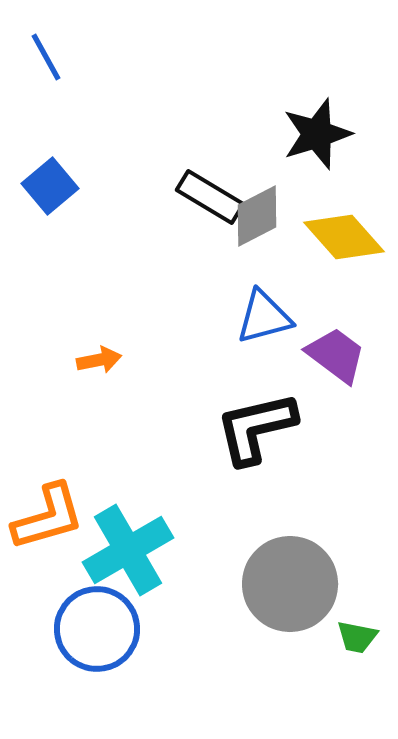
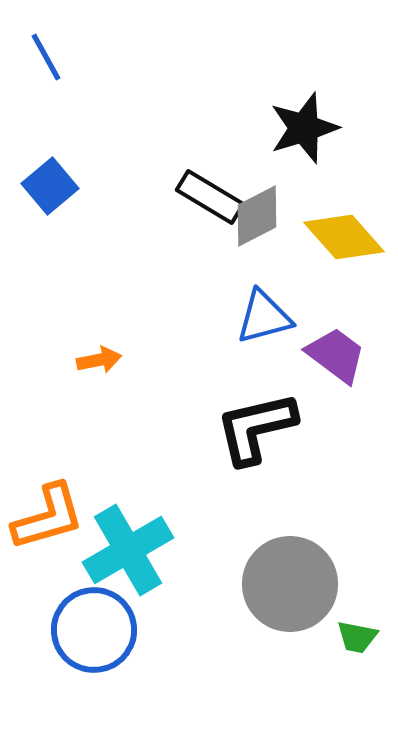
black star: moved 13 px left, 6 px up
blue circle: moved 3 px left, 1 px down
